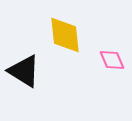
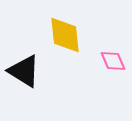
pink diamond: moved 1 px right, 1 px down
